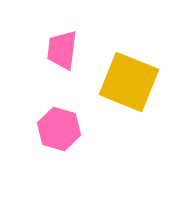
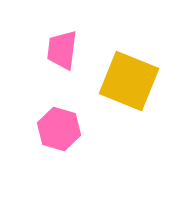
yellow square: moved 1 px up
